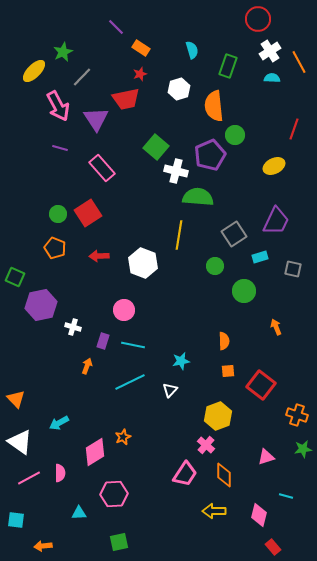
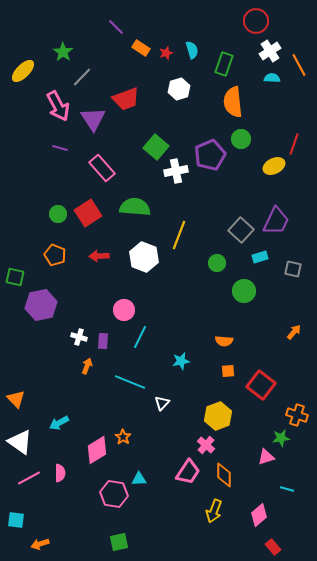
red circle at (258, 19): moved 2 px left, 2 px down
green star at (63, 52): rotated 12 degrees counterclockwise
orange line at (299, 62): moved 3 px down
green rectangle at (228, 66): moved 4 px left, 2 px up
yellow ellipse at (34, 71): moved 11 px left
red star at (140, 74): moved 26 px right, 21 px up
red trapezoid at (126, 99): rotated 8 degrees counterclockwise
orange semicircle at (214, 106): moved 19 px right, 4 px up
purple triangle at (96, 119): moved 3 px left
red line at (294, 129): moved 15 px down
green circle at (235, 135): moved 6 px right, 4 px down
white cross at (176, 171): rotated 25 degrees counterclockwise
green semicircle at (198, 197): moved 63 px left, 10 px down
gray square at (234, 234): moved 7 px right, 4 px up; rotated 15 degrees counterclockwise
yellow line at (179, 235): rotated 12 degrees clockwise
orange pentagon at (55, 248): moved 7 px down
white hexagon at (143, 263): moved 1 px right, 6 px up
green circle at (215, 266): moved 2 px right, 3 px up
green square at (15, 277): rotated 12 degrees counterclockwise
white cross at (73, 327): moved 6 px right, 10 px down
orange arrow at (276, 327): moved 18 px right, 5 px down; rotated 63 degrees clockwise
purple rectangle at (103, 341): rotated 14 degrees counterclockwise
orange semicircle at (224, 341): rotated 96 degrees clockwise
cyan line at (133, 345): moved 7 px right, 8 px up; rotated 75 degrees counterclockwise
cyan line at (130, 382): rotated 48 degrees clockwise
white triangle at (170, 390): moved 8 px left, 13 px down
orange star at (123, 437): rotated 14 degrees counterclockwise
green star at (303, 449): moved 22 px left, 11 px up
pink diamond at (95, 452): moved 2 px right, 2 px up
pink trapezoid at (185, 474): moved 3 px right, 2 px up
pink hexagon at (114, 494): rotated 12 degrees clockwise
cyan line at (286, 496): moved 1 px right, 7 px up
yellow arrow at (214, 511): rotated 70 degrees counterclockwise
cyan triangle at (79, 513): moved 60 px right, 34 px up
pink diamond at (259, 515): rotated 35 degrees clockwise
orange arrow at (43, 546): moved 3 px left, 2 px up; rotated 12 degrees counterclockwise
